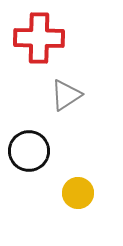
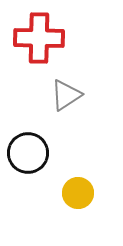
black circle: moved 1 px left, 2 px down
